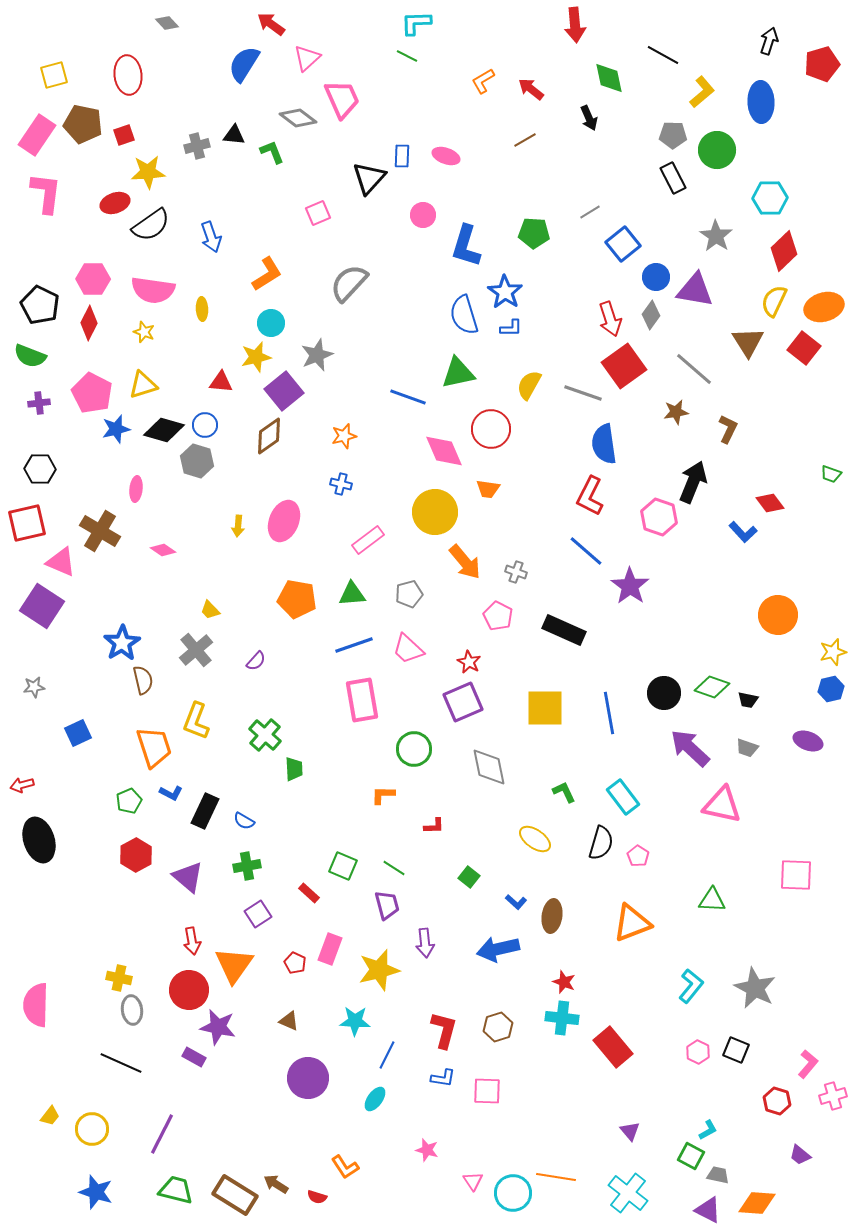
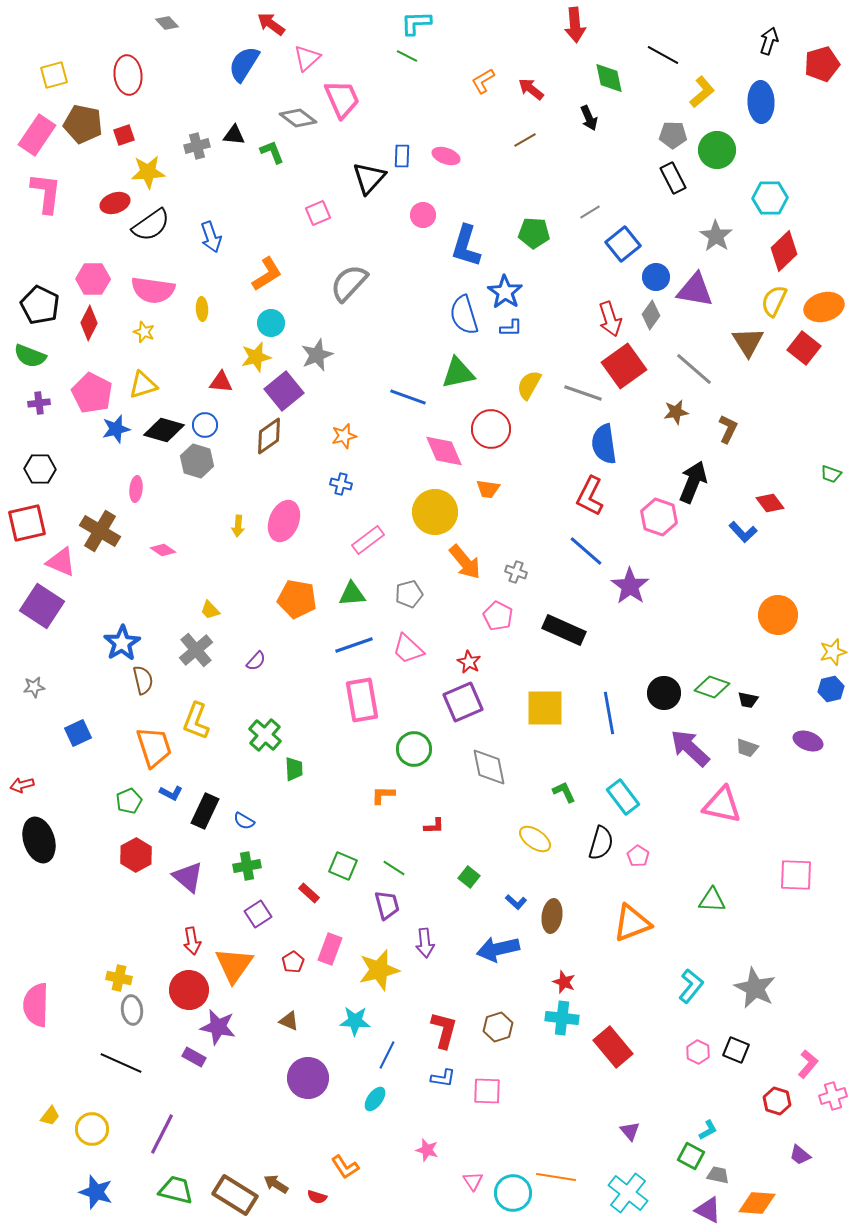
red pentagon at (295, 963): moved 2 px left, 1 px up; rotated 15 degrees clockwise
